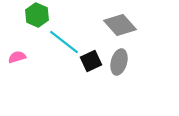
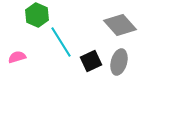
cyan line: moved 3 px left; rotated 20 degrees clockwise
